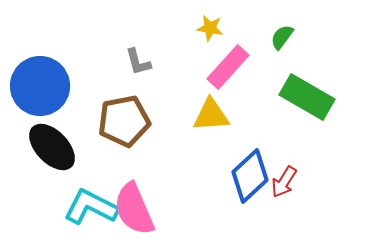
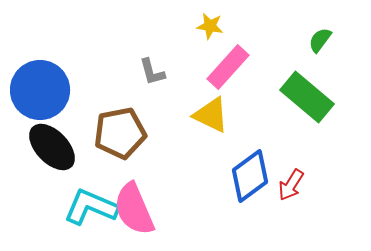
yellow star: moved 2 px up
green semicircle: moved 38 px right, 3 px down
gray L-shape: moved 14 px right, 10 px down
blue circle: moved 4 px down
green rectangle: rotated 10 degrees clockwise
yellow triangle: rotated 30 degrees clockwise
brown pentagon: moved 4 px left, 12 px down
blue diamond: rotated 6 degrees clockwise
red arrow: moved 7 px right, 3 px down
cyan L-shape: rotated 4 degrees counterclockwise
